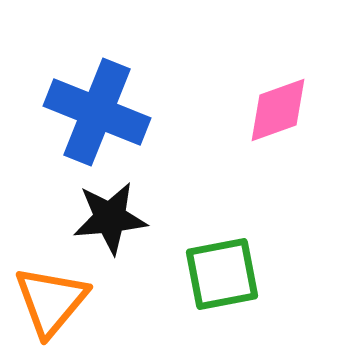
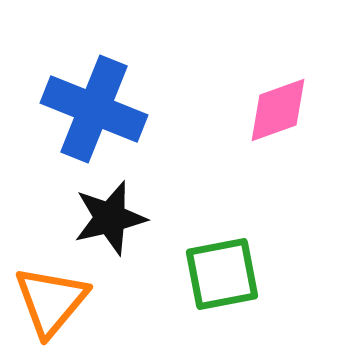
blue cross: moved 3 px left, 3 px up
black star: rotated 8 degrees counterclockwise
